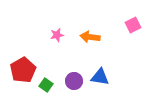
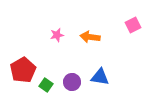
purple circle: moved 2 px left, 1 px down
